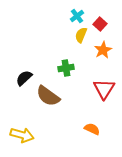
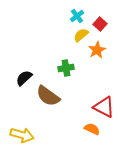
yellow semicircle: rotated 28 degrees clockwise
orange star: moved 6 px left
red triangle: moved 18 px down; rotated 35 degrees counterclockwise
